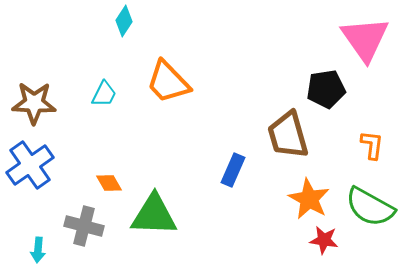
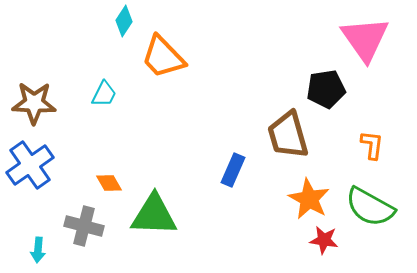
orange trapezoid: moved 5 px left, 25 px up
